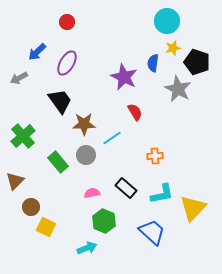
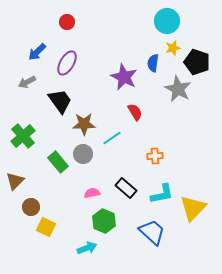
gray arrow: moved 8 px right, 4 px down
gray circle: moved 3 px left, 1 px up
